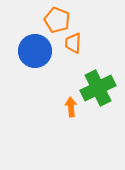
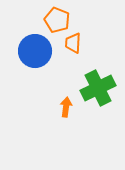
orange arrow: moved 5 px left; rotated 12 degrees clockwise
